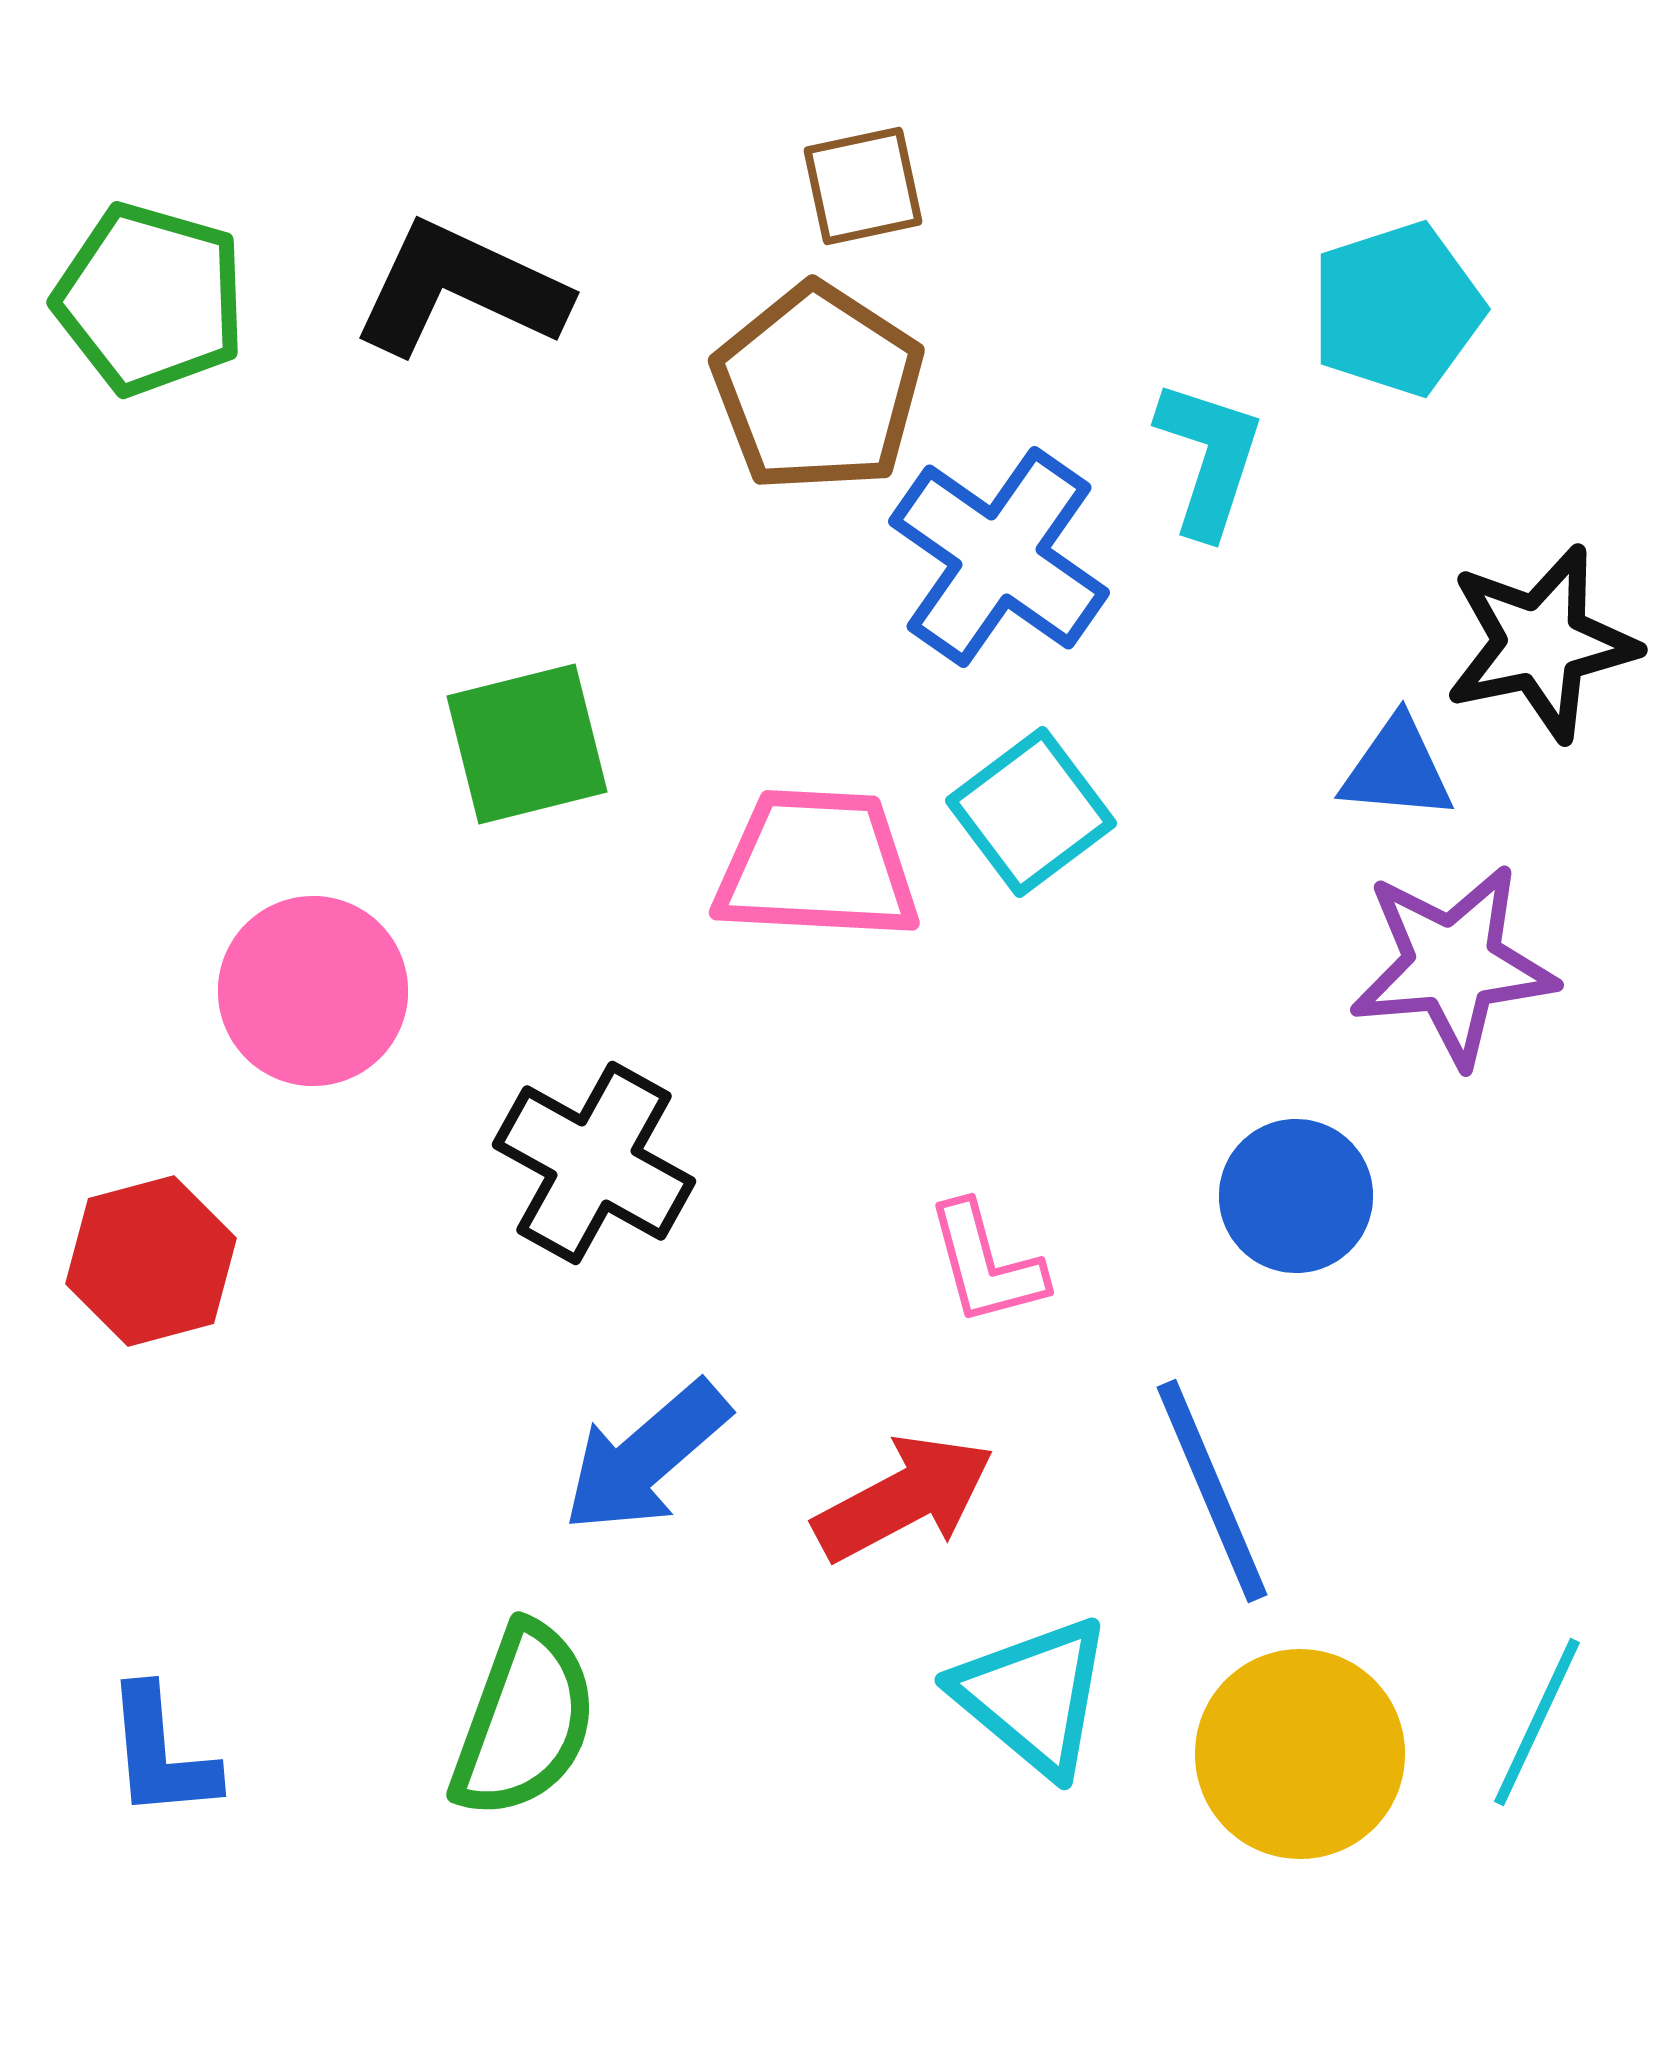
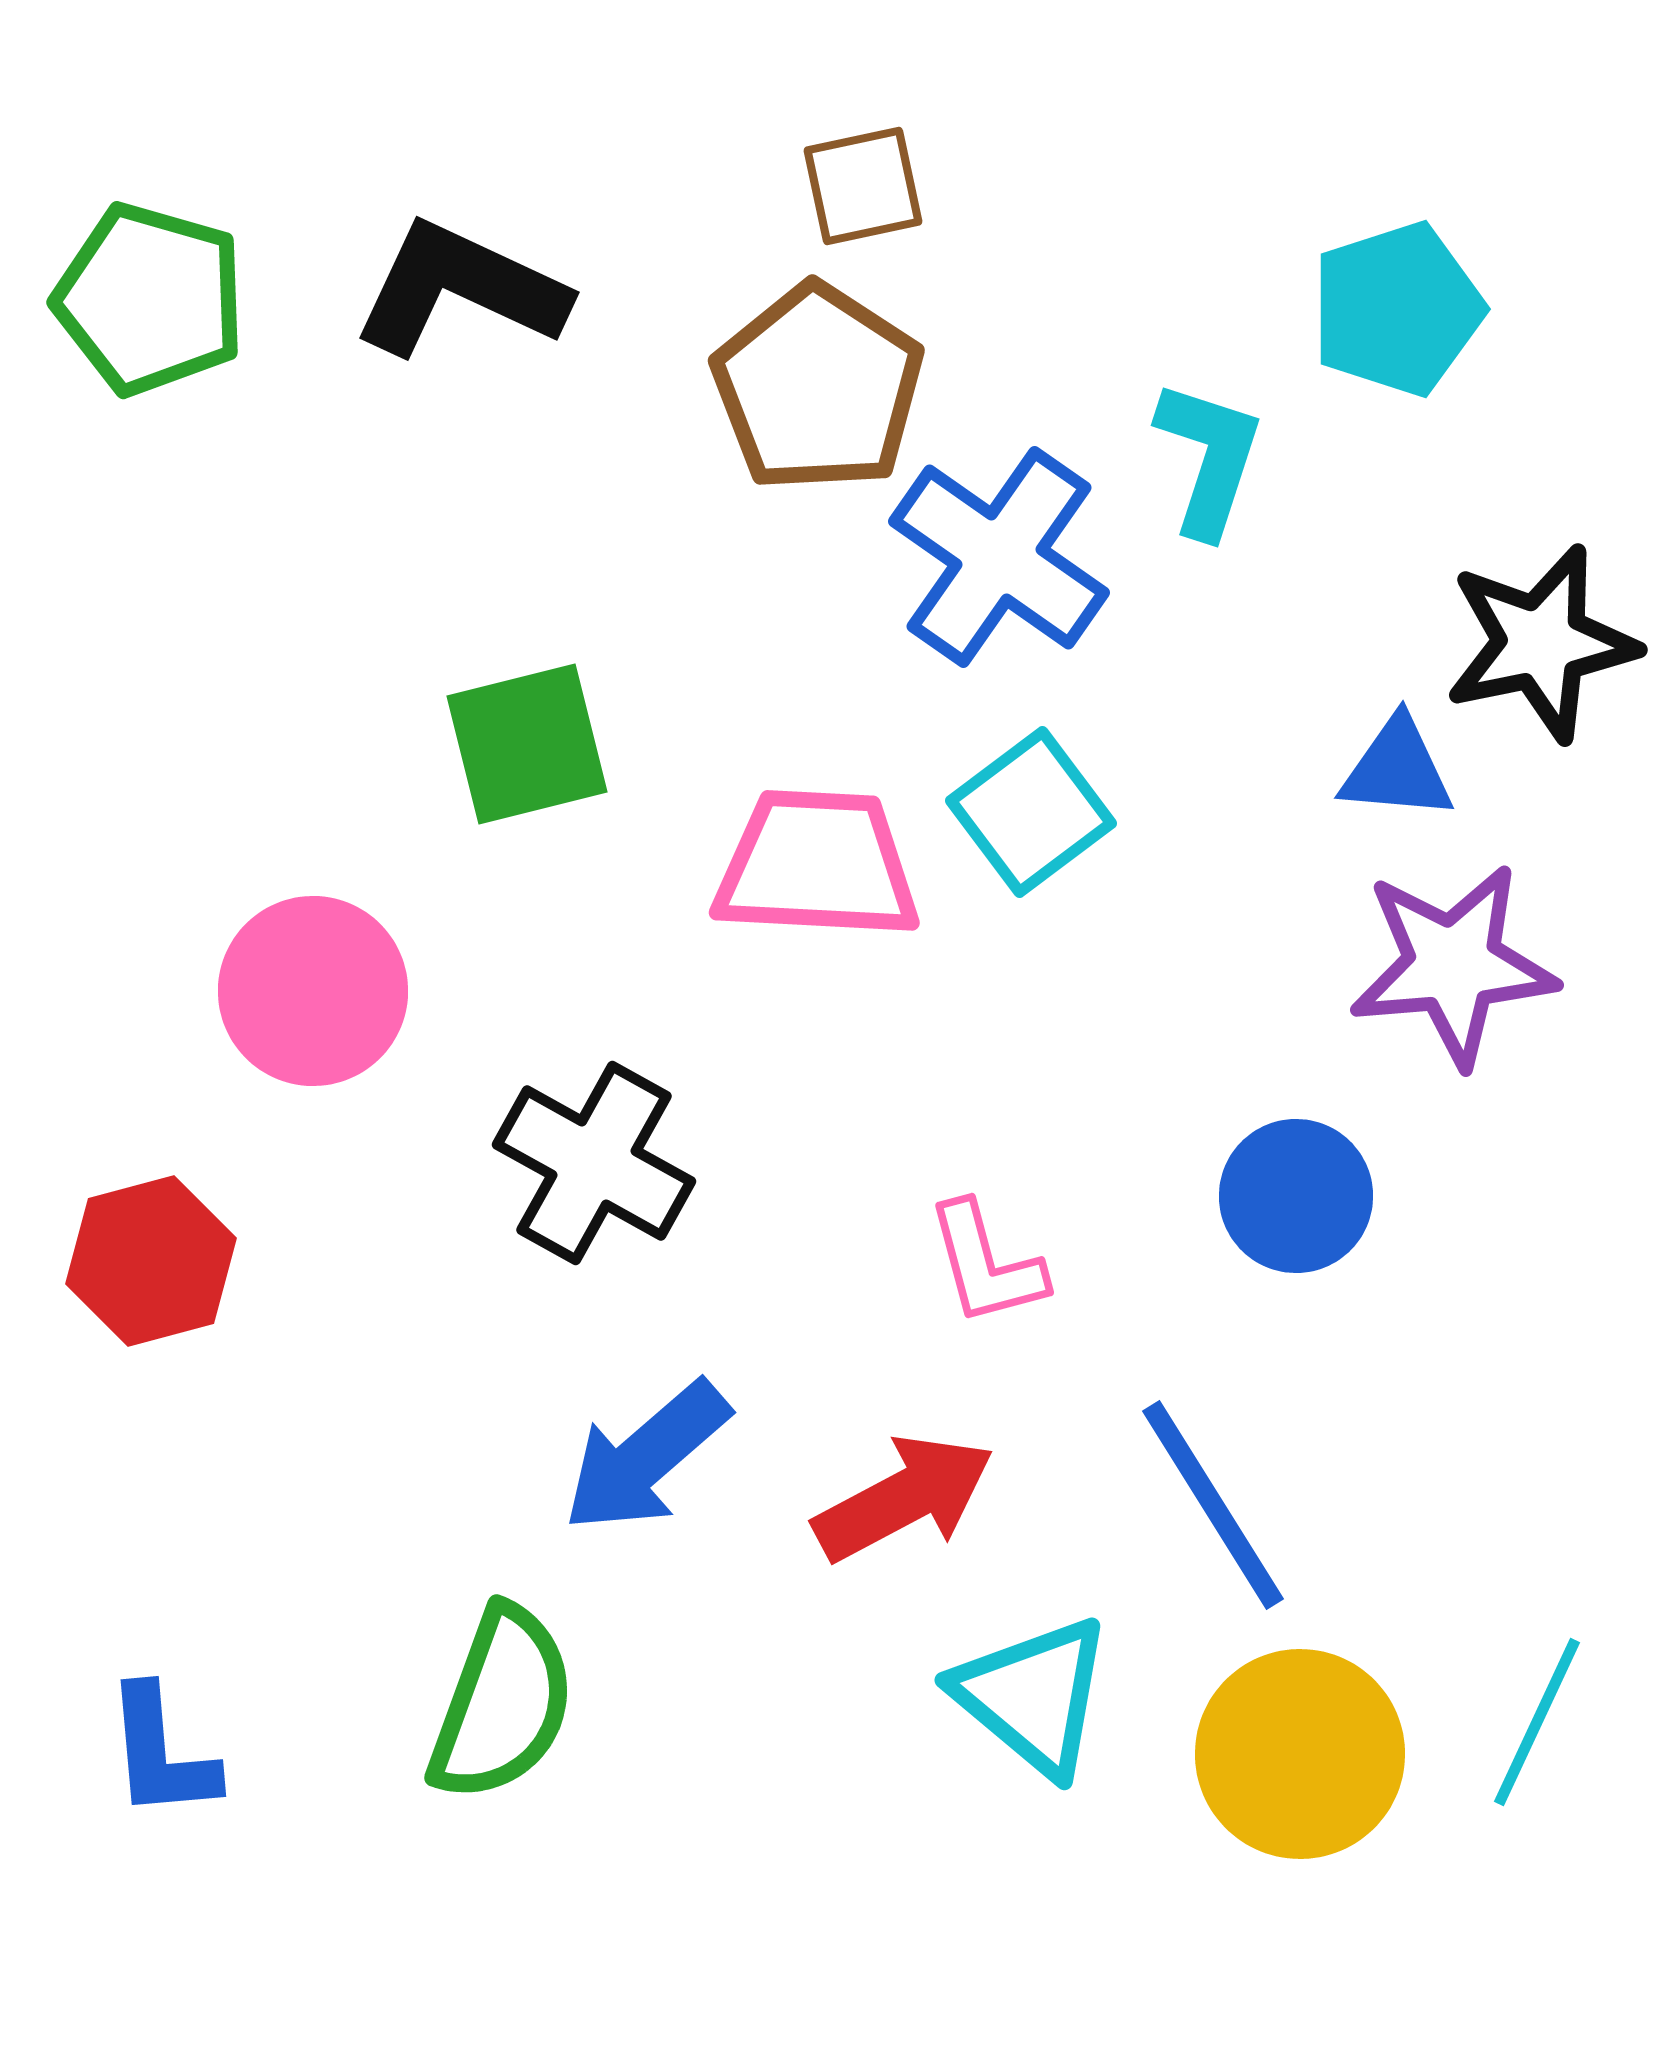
blue line: moved 1 px right, 14 px down; rotated 9 degrees counterclockwise
green semicircle: moved 22 px left, 17 px up
